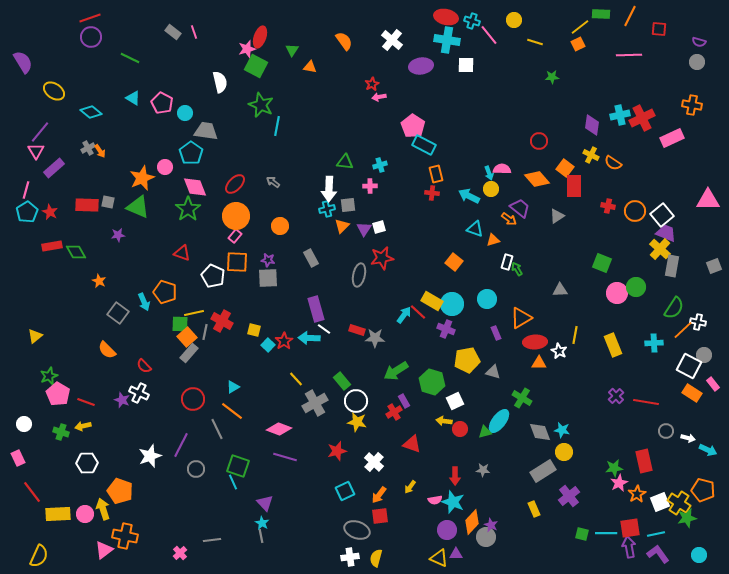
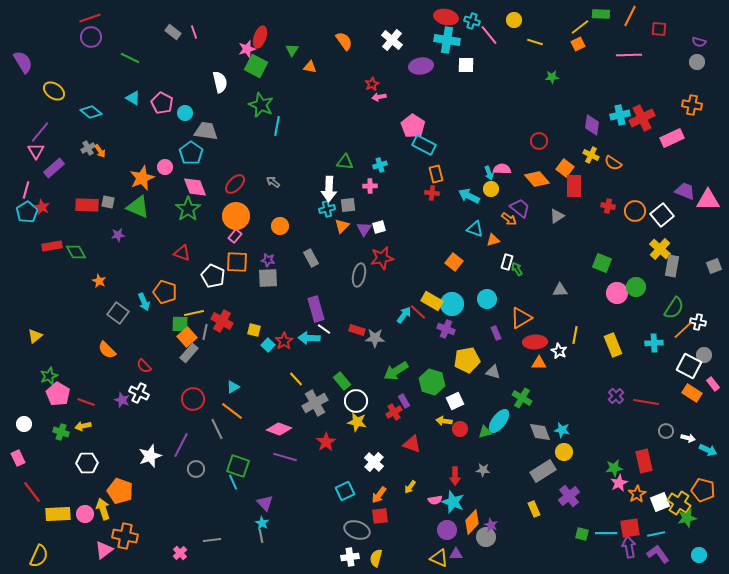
red star at (50, 212): moved 8 px left, 5 px up
purple trapezoid at (666, 233): moved 19 px right, 42 px up
red star at (337, 451): moved 11 px left, 9 px up; rotated 18 degrees counterclockwise
